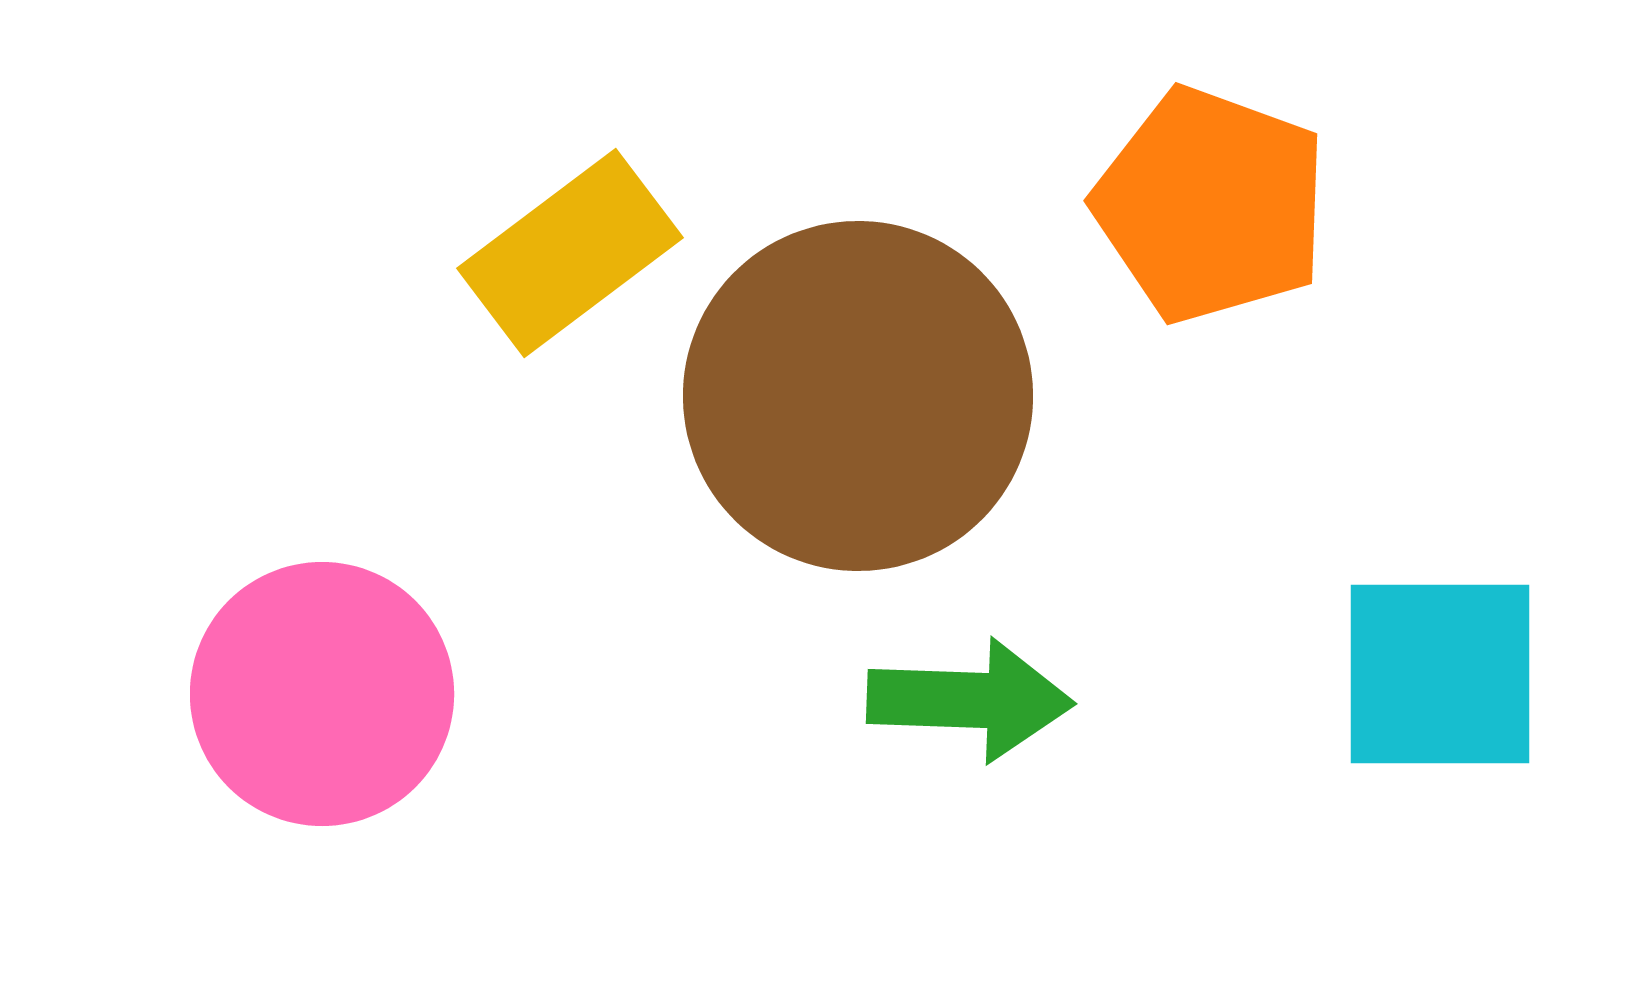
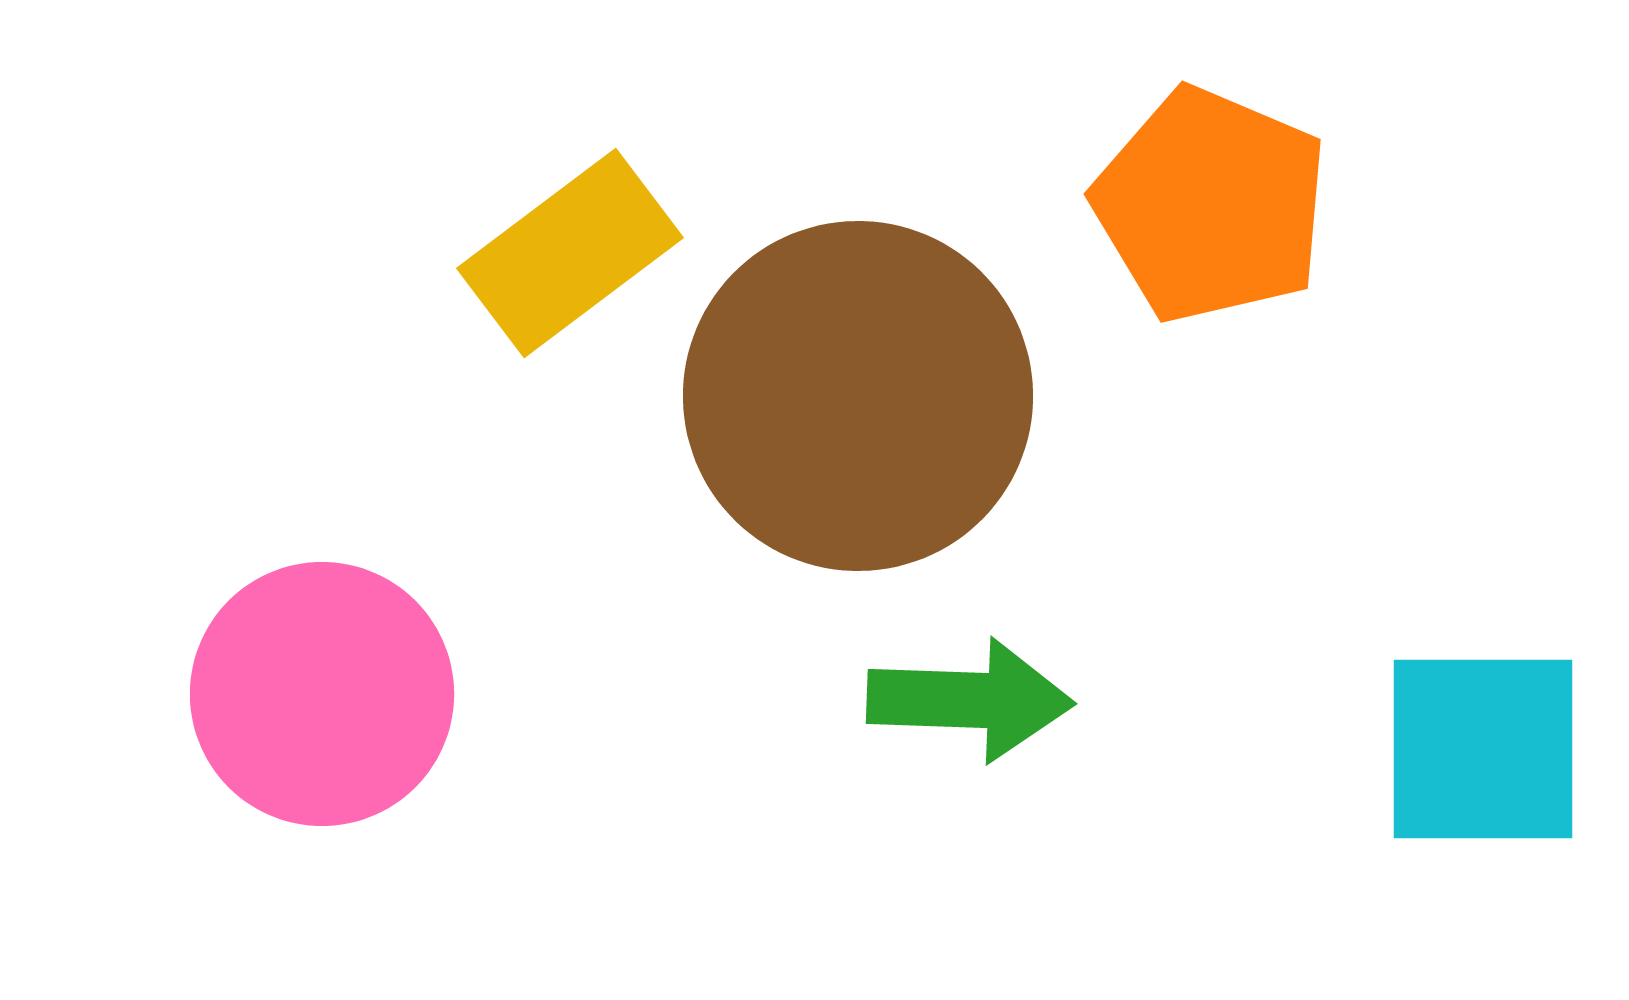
orange pentagon: rotated 3 degrees clockwise
cyan square: moved 43 px right, 75 px down
